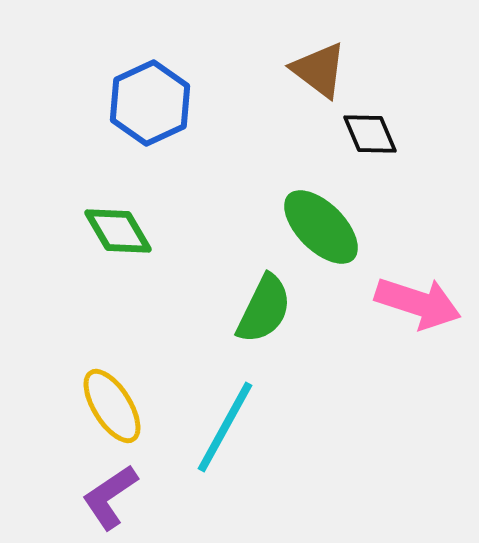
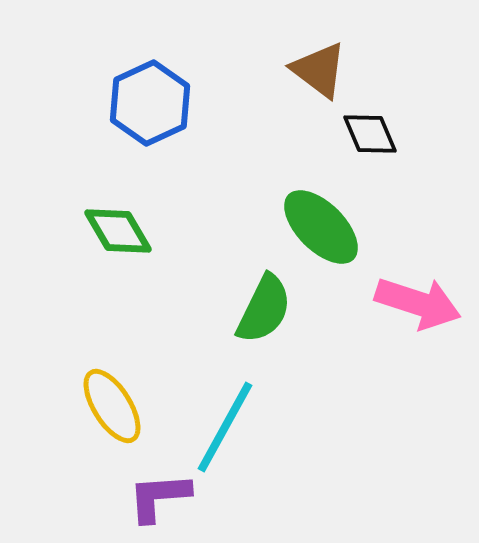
purple L-shape: moved 49 px right; rotated 30 degrees clockwise
